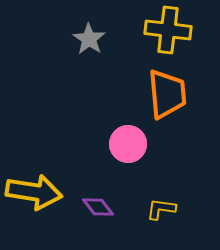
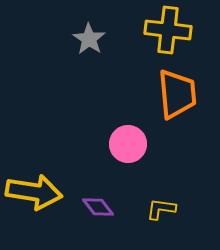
orange trapezoid: moved 10 px right
